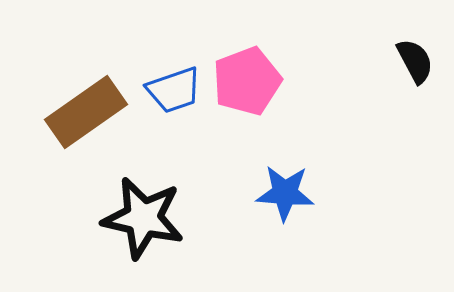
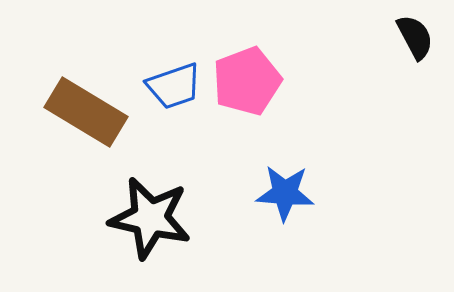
black semicircle: moved 24 px up
blue trapezoid: moved 4 px up
brown rectangle: rotated 66 degrees clockwise
black star: moved 7 px right
